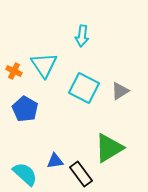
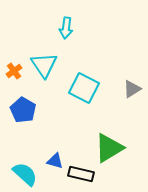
cyan arrow: moved 16 px left, 8 px up
orange cross: rotated 28 degrees clockwise
gray triangle: moved 12 px right, 2 px up
blue pentagon: moved 2 px left, 1 px down
blue triangle: rotated 24 degrees clockwise
black rectangle: rotated 40 degrees counterclockwise
